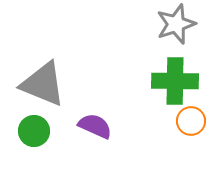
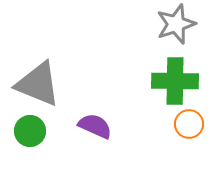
gray triangle: moved 5 px left
orange circle: moved 2 px left, 3 px down
green circle: moved 4 px left
